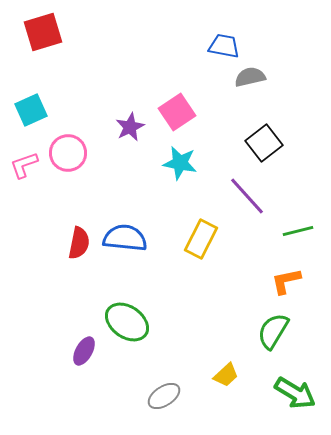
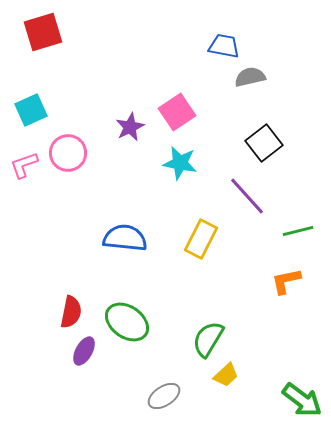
red semicircle: moved 8 px left, 69 px down
green semicircle: moved 65 px left, 8 px down
green arrow: moved 7 px right, 7 px down; rotated 6 degrees clockwise
